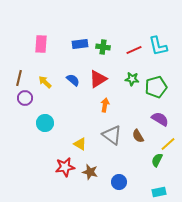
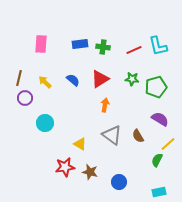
red triangle: moved 2 px right
